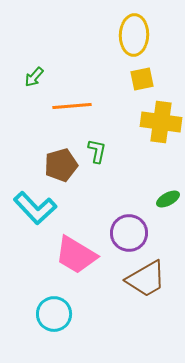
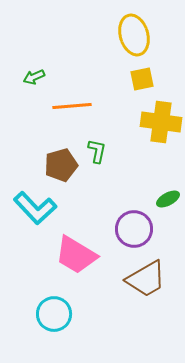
yellow ellipse: rotated 18 degrees counterclockwise
green arrow: rotated 25 degrees clockwise
purple circle: moved 5 px right, 4 px up
